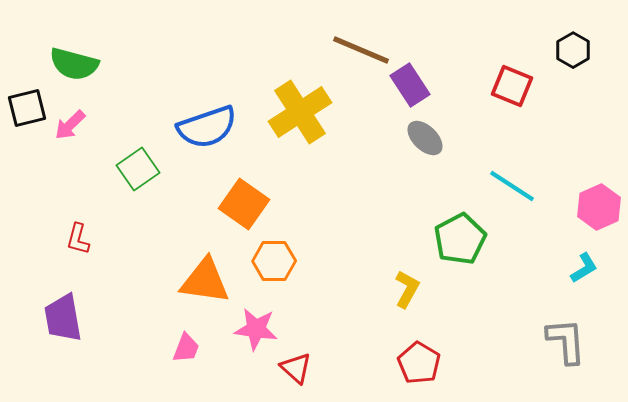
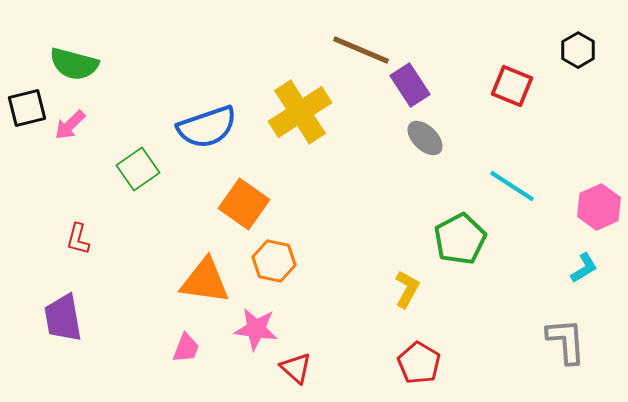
black hexagon: moved 5 px right
orange hexagon: rotated 12 degrees clockwise
